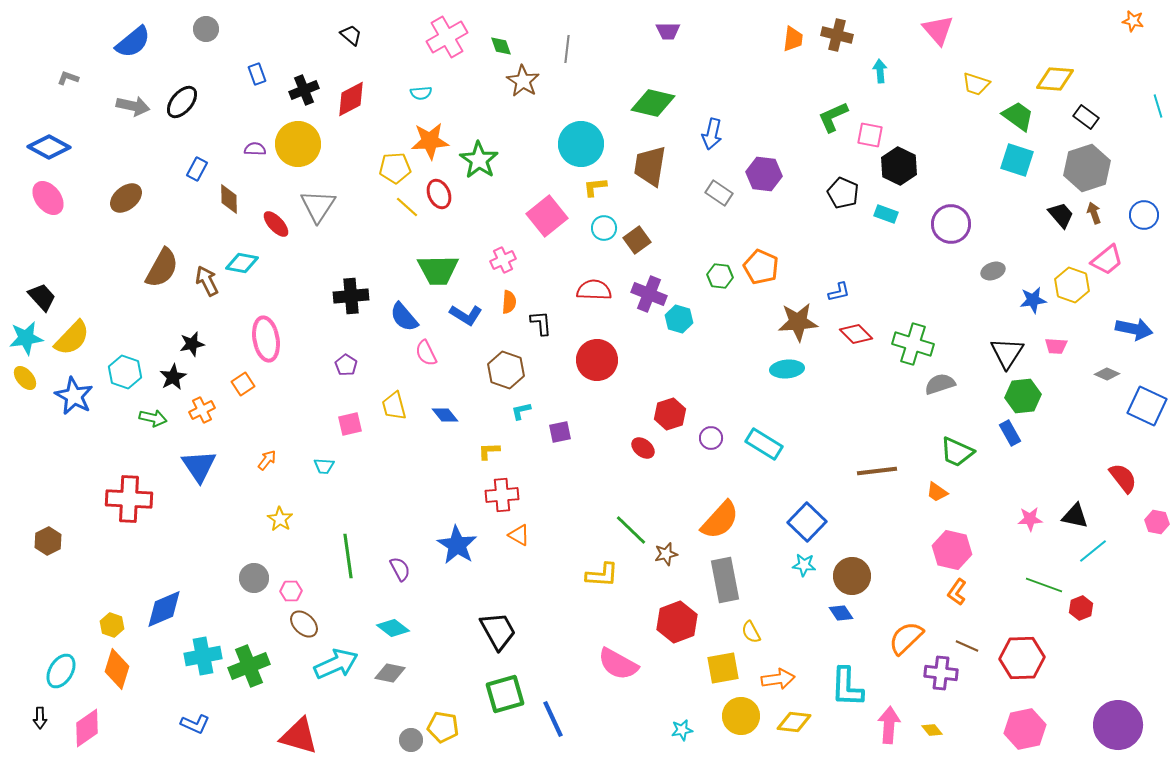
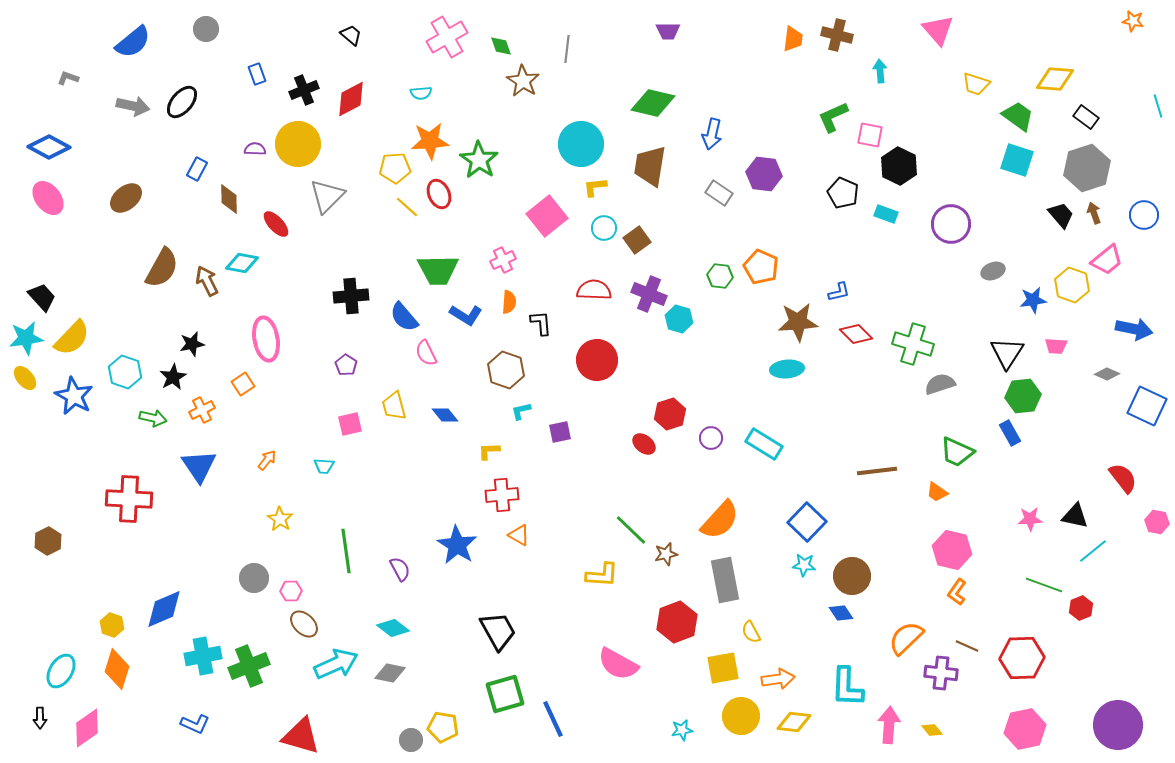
gray triangle at (318, 206): moved 9 px right, 10 px up; rotated 12 degrees clockwise
red ellipse at (643, 448): moved 1 px right, 4 px up
green line at (348, 556): moved 2 px left, 5 px up
red triangle at (299, 736): moved 2 px right
